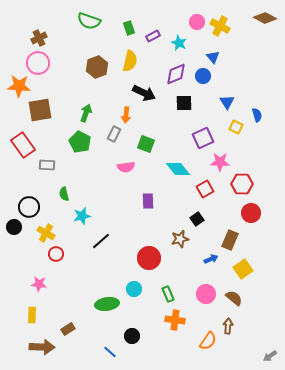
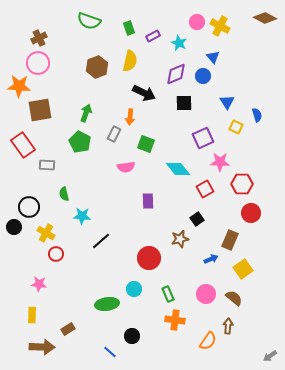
orange arrow at (126, 115): moved 4 px right, 2 px down
cyan star at (82, 216): rotated 18 degrees clockwise
